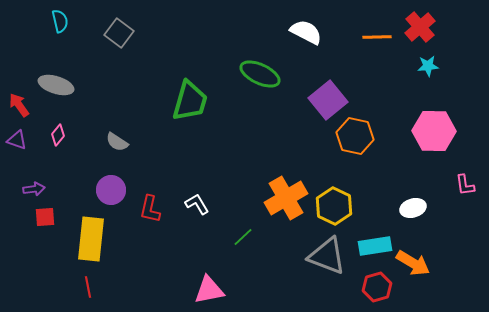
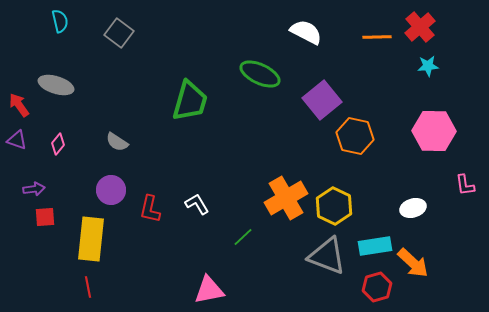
purple square: moved 6 px left
pink diamond: moved 9 px down
orange arrow: rotated 12 degrees clockwise
